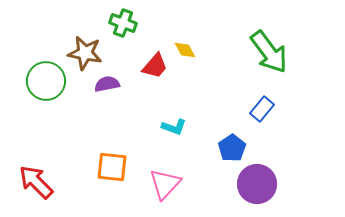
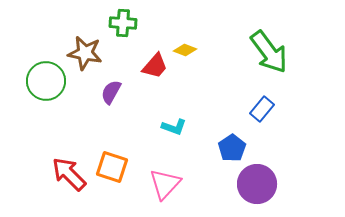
green cross: rotated 16 degrees counterclockwise
yellow diamond: rotated 40 degrees counterclockwise
purple semicircle: moved 4 px right, 8 px down; rotated 50 degrees counterclockwise
orange square: rotated 12 degrees clockwise
red arrow: moved 33 px right, 8 px up
